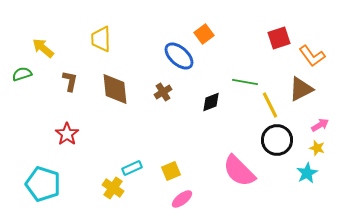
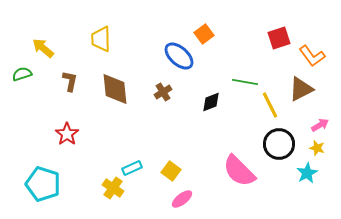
black circle: moved 2 px right, 4 px down
yellow square: rotated 30 degrees counterclockwise
